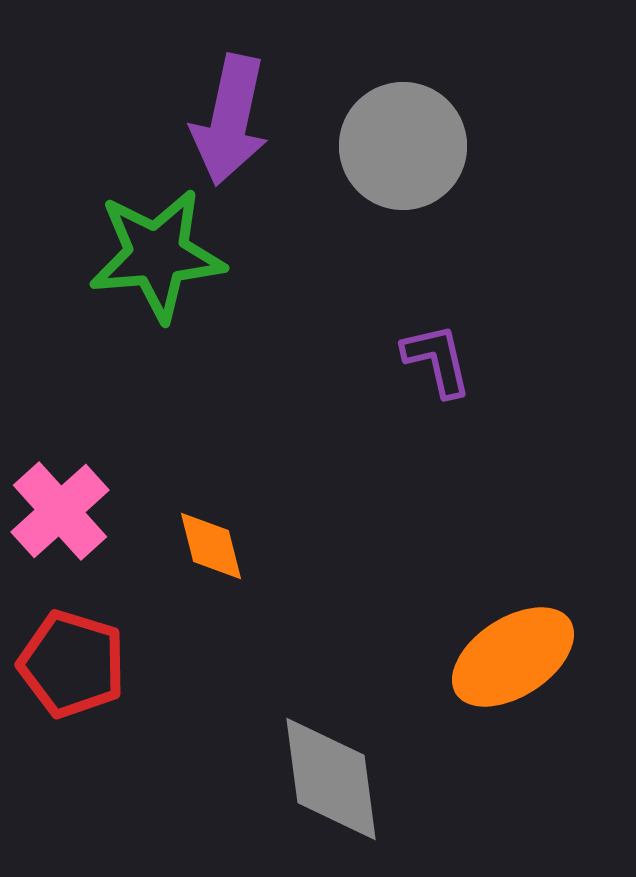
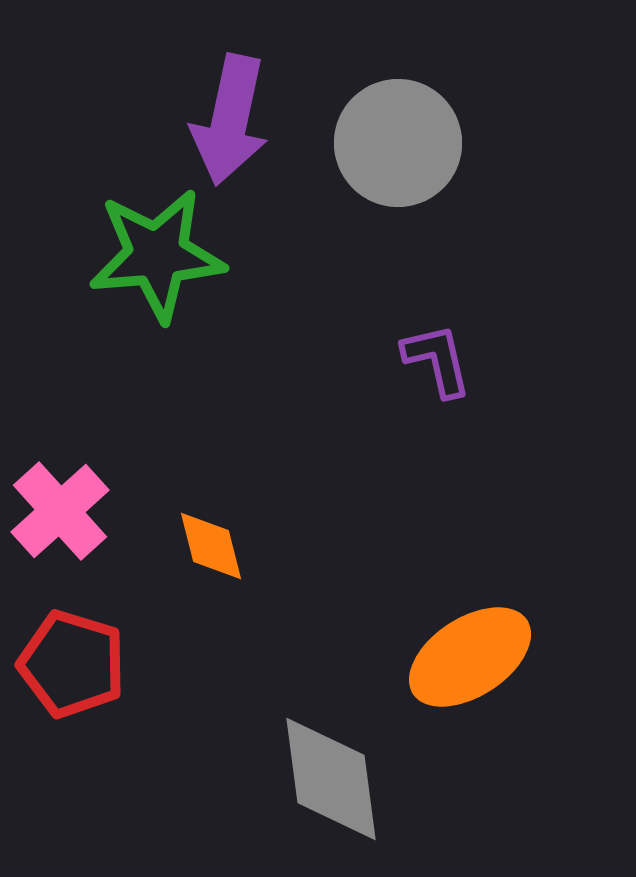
gray circle: moved 5 px left, 3 px up
orange ellipse: moved 43 px left
